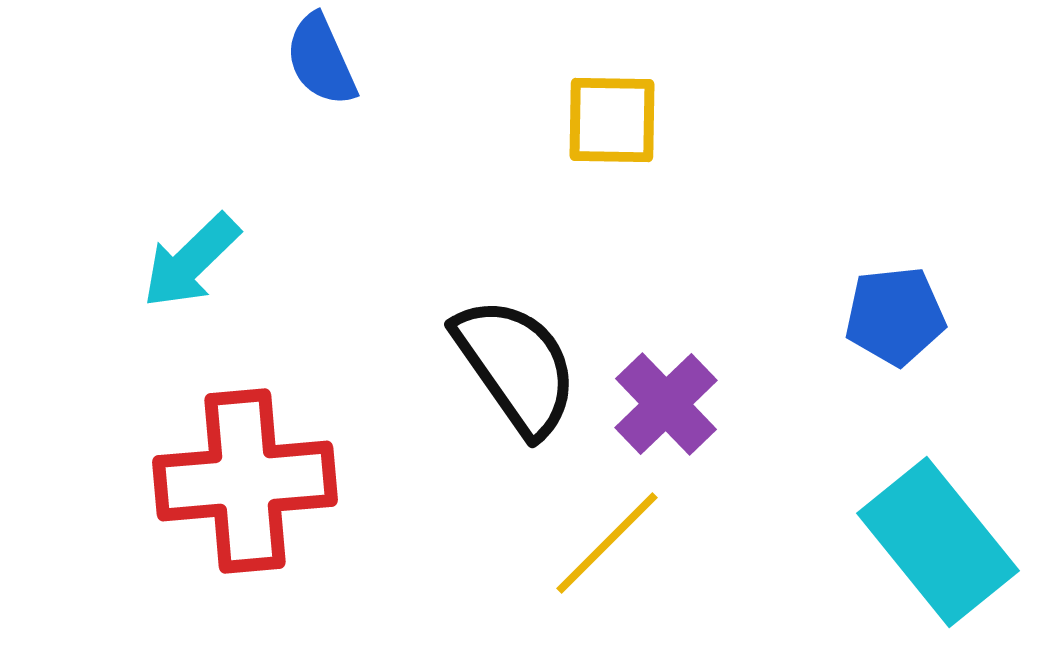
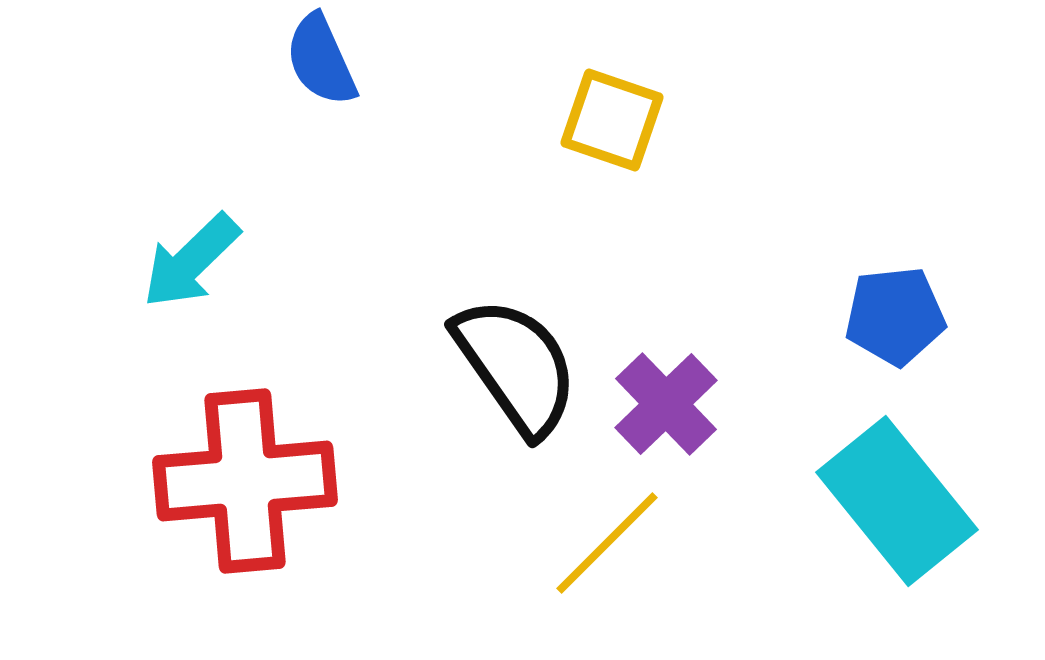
yellow square: rotated 18 degrees clockwise
cyan rectangle: moved 41 px left, 41 px up
